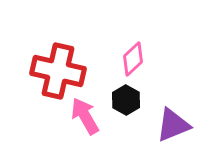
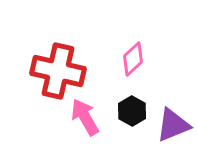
black hexagon: moved 6 px right, 11 px down
pink arrow: moved 1 px down
